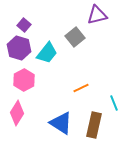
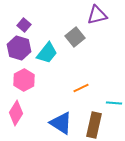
cyan line: rotated 63 degrees counterclockwise
pink diamond: moved 1 px left
